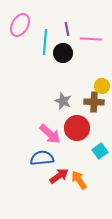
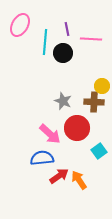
cyan square: moved 1 px left
